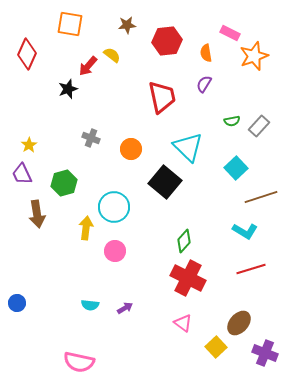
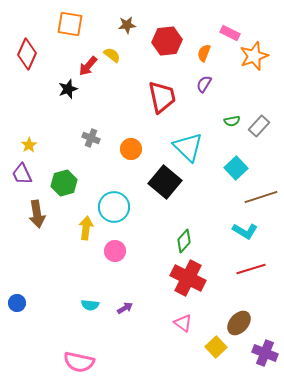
orange semicircle: moved 2 px left; rotated 30 degrees clockwise
